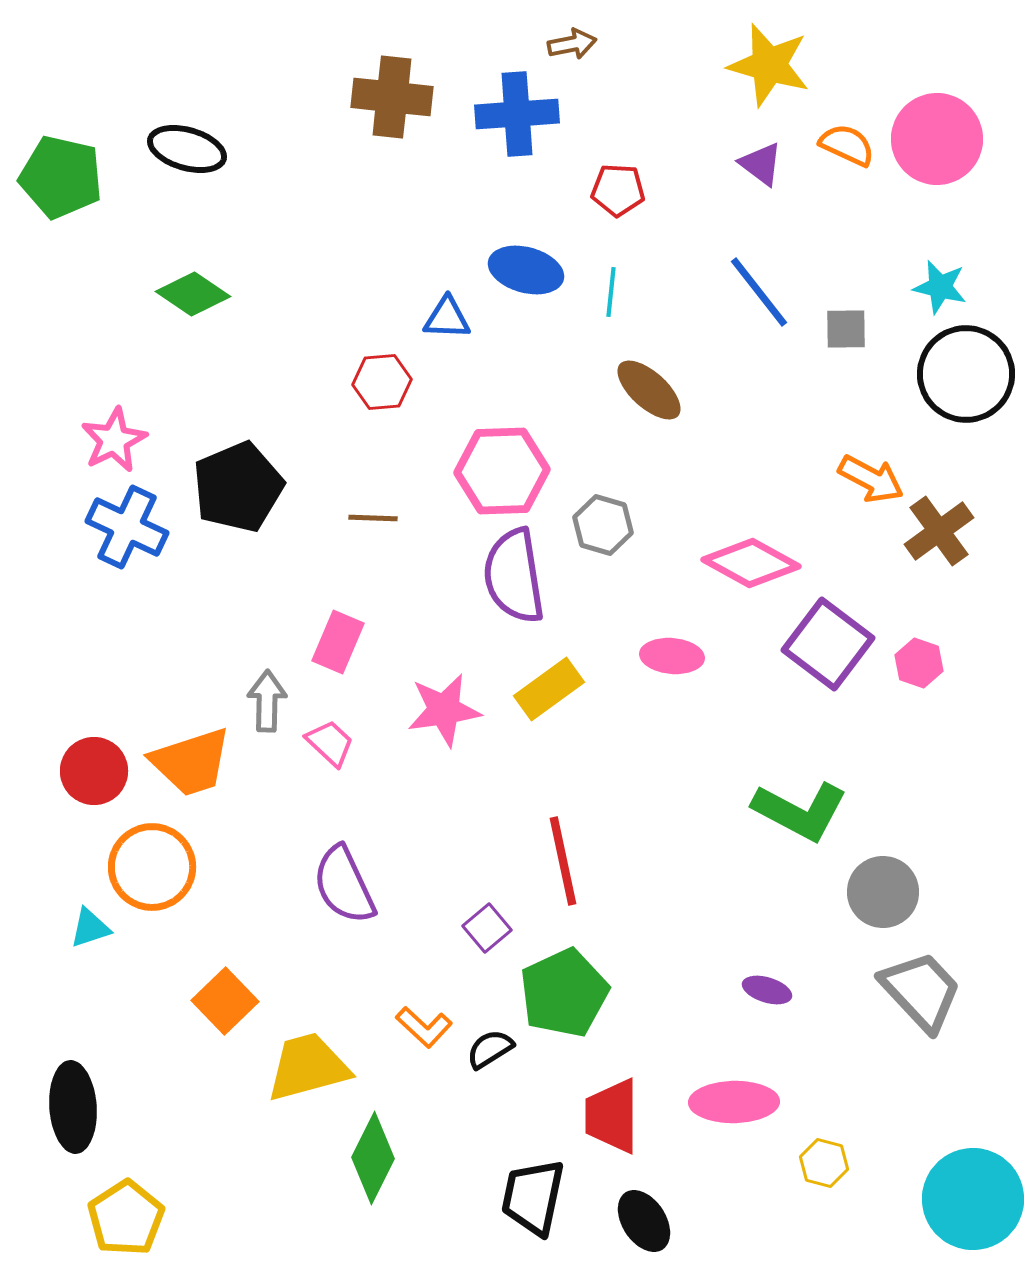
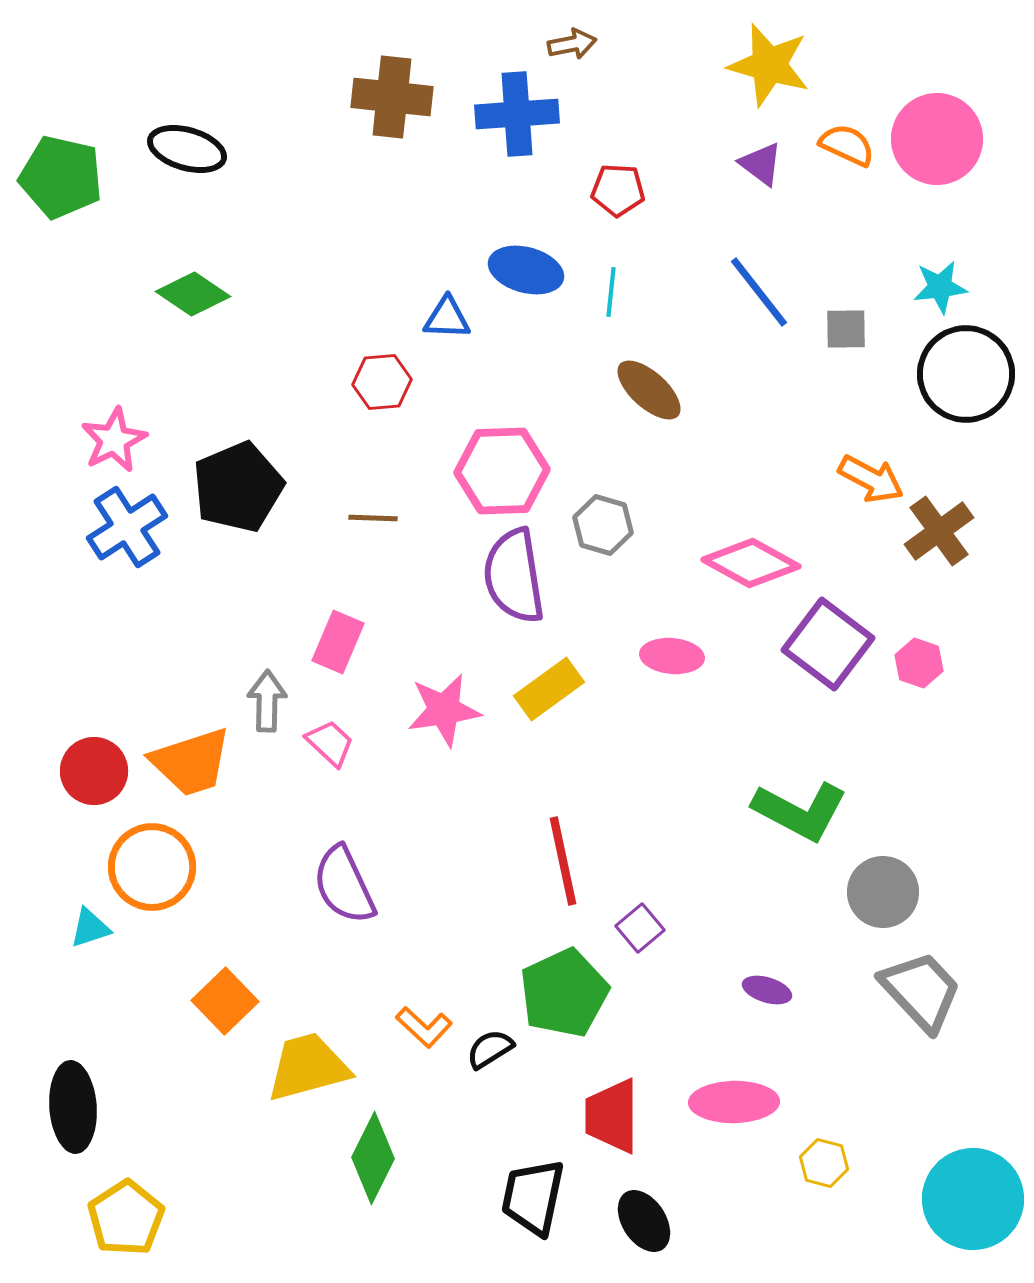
cyan star at (940, 287): rotated 20 degrees counterclockwise
blue cross at (127, 527): rotated 32 degrees clockwise
purple square at (487, 928): moved 153 px right
